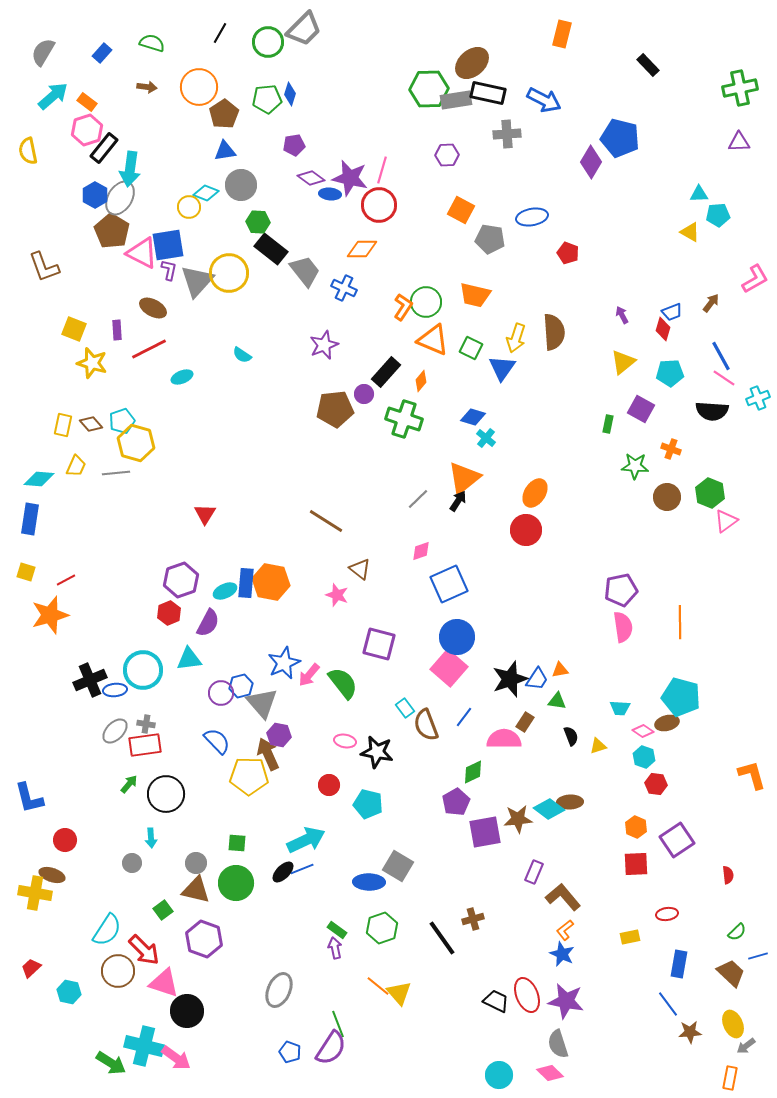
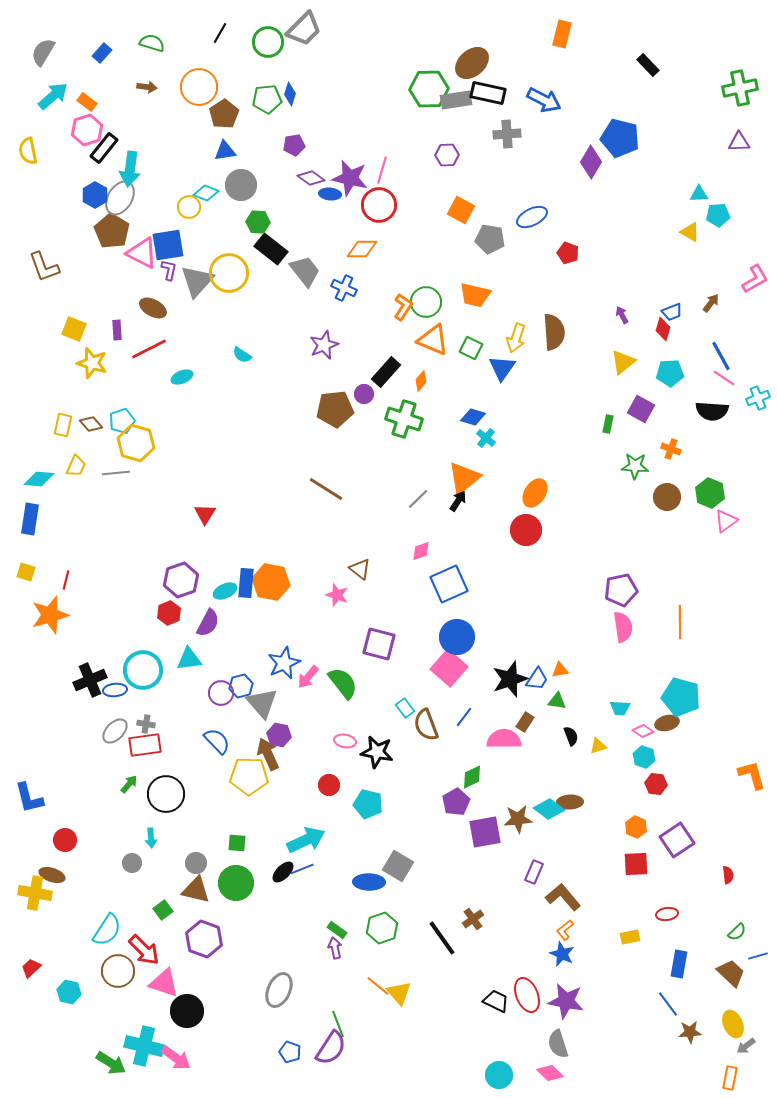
blue ellipse at (532, 217): rotated 16 degrees counterclockwise
brown line at (326, 521): moved 32 px up
red line at (66, 580): rotated 48 degrees counterclockwise
pink arrow at (309, 675): moved 1 px left, 2 px down
green diamond at (473, 772): moved 1 px left, 5 px down
brown cross at (473, 919): rotated 20 degrees counterclockwise
